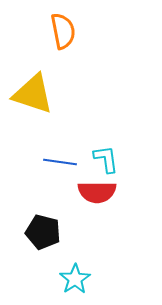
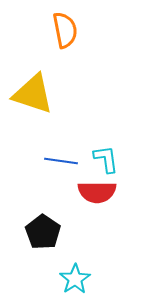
orange semicircle: moved 2 px right, 1 px up
blue line: moved 1 px right, 1 px up
black pentagon: rotated 20 degrees clockwise
